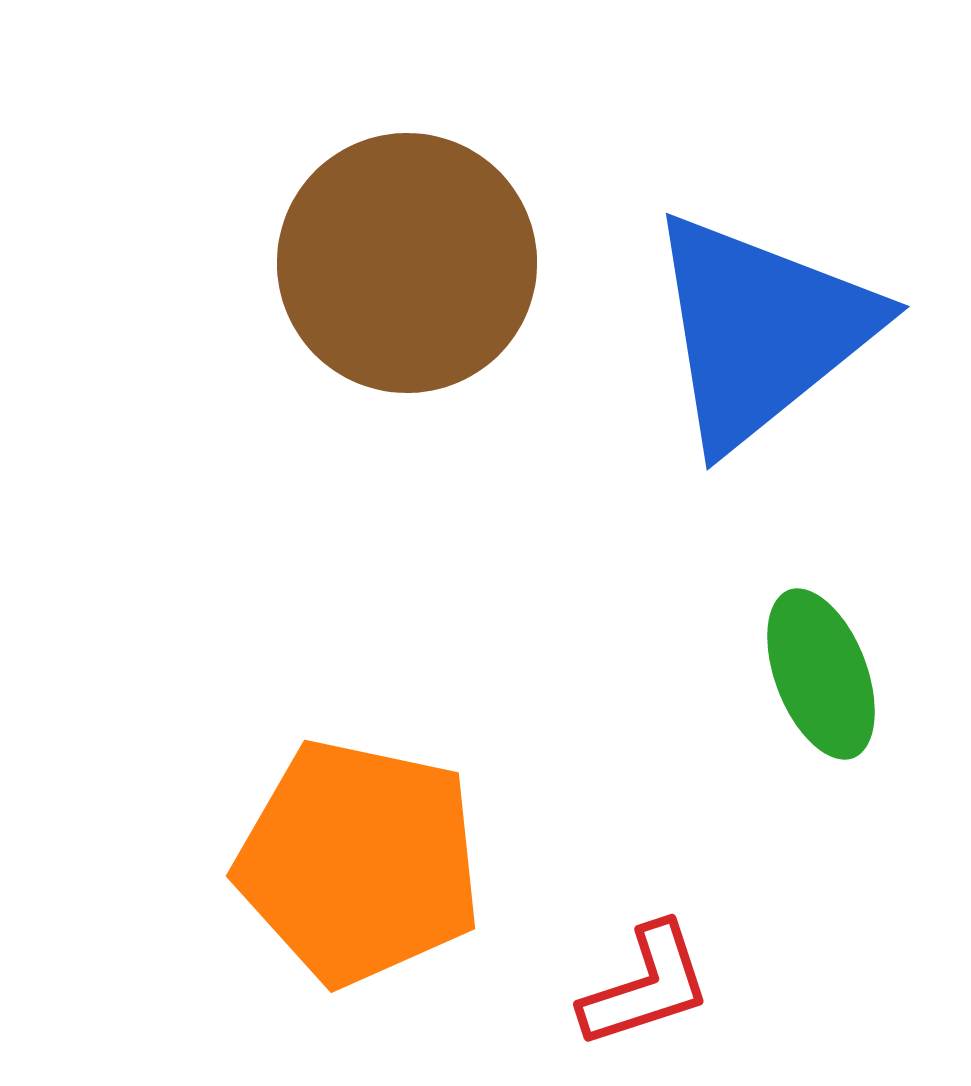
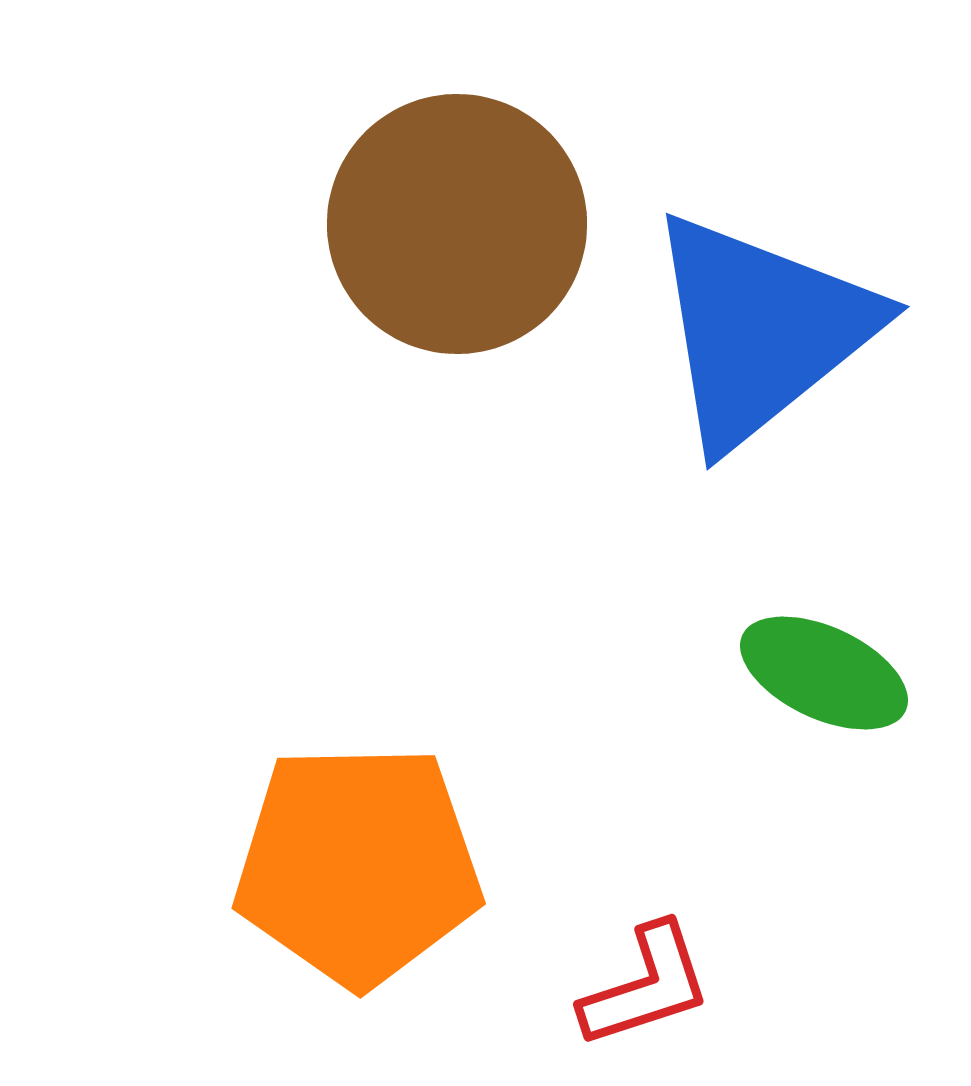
brown circle: moved 50 px right, 39 px up
green ellipse: moved 3 px right, 1 px up; rotated 44 degrees counterclockwise
orange pentagon: moved 1 px left, 3 px down; rotated 13 degrees counterclockwise
